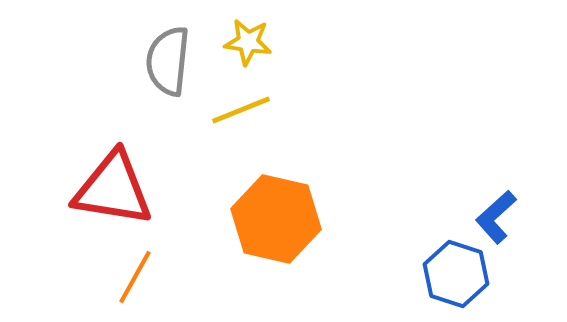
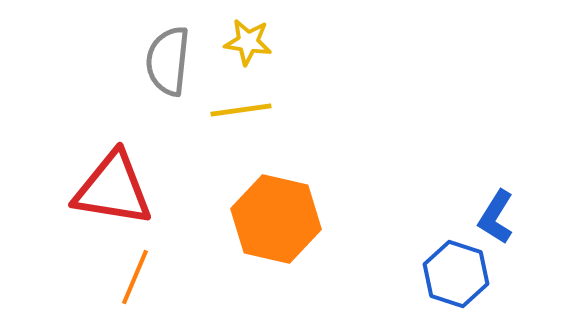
yellow line: rotated 14 degrees clockwise
blue L-shape: rotated 16 degrees counterclockwise
orange line: rotated 6 degrees counterclockwise
